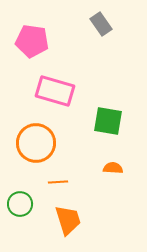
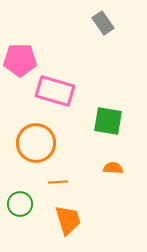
gray rectangle: moved 2 px right, 1 px up
pink pentagon: moved 12 px left, 19 px down; rotated 8 degrees counterclockwise
